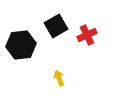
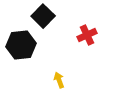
black square: moved 13 px left, 10 px up; rotated 15 degrees counterclockwise
yellow arrow: moved 2 px down
